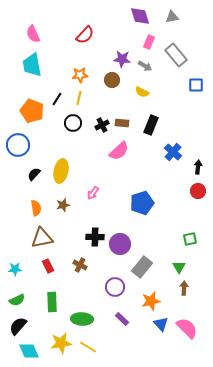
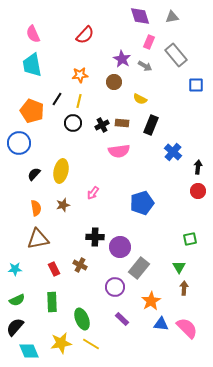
purple star at (122, 59): rotated 24 degrees clockwise
brown circle at (112, 80): moved 2 px right, 2 px down
yellow semicircle at (142, 92): moved 2 px left, 7 px down
yellow line at (79, 98): moved 3 px down
blue circle at (18, 145): moved 1 px right, 2 px up
pink semicircle at (119, 151): rotated 35 degrees clockwise
brown triangle at (42, 238): moved 4 px left, 1 px down
purple circle at (120, 244): moved 3 px down
red rectangle at (48, 266): moved 6 px right, 3 px down
gray rectangle at (142, 267): moved 3 px left, 1 px down
orange star at (151, 301): rotated 18 degrees counterclockwise
green ellipse at (82, 319): rotated 65 degrees clockwise
blue triangle at (161, 324): rotated 42 degrees counterclockwise
black semicircle at (18, 326): moved 3 px left, 1 px down
yellow line at (88, 347): moved 3 px right, 3 px up
